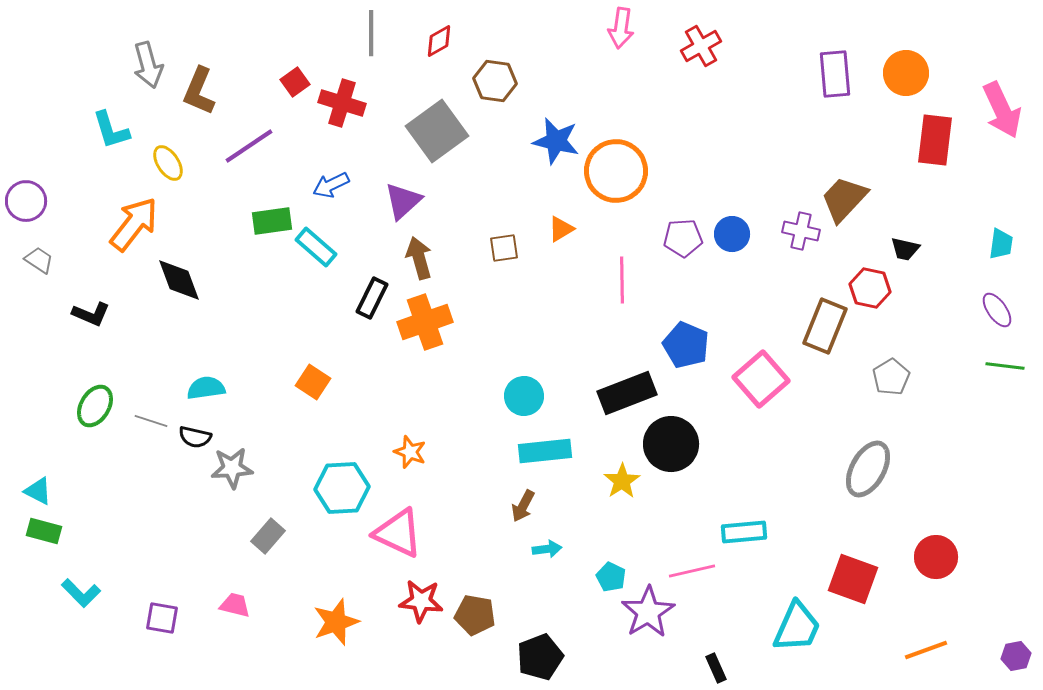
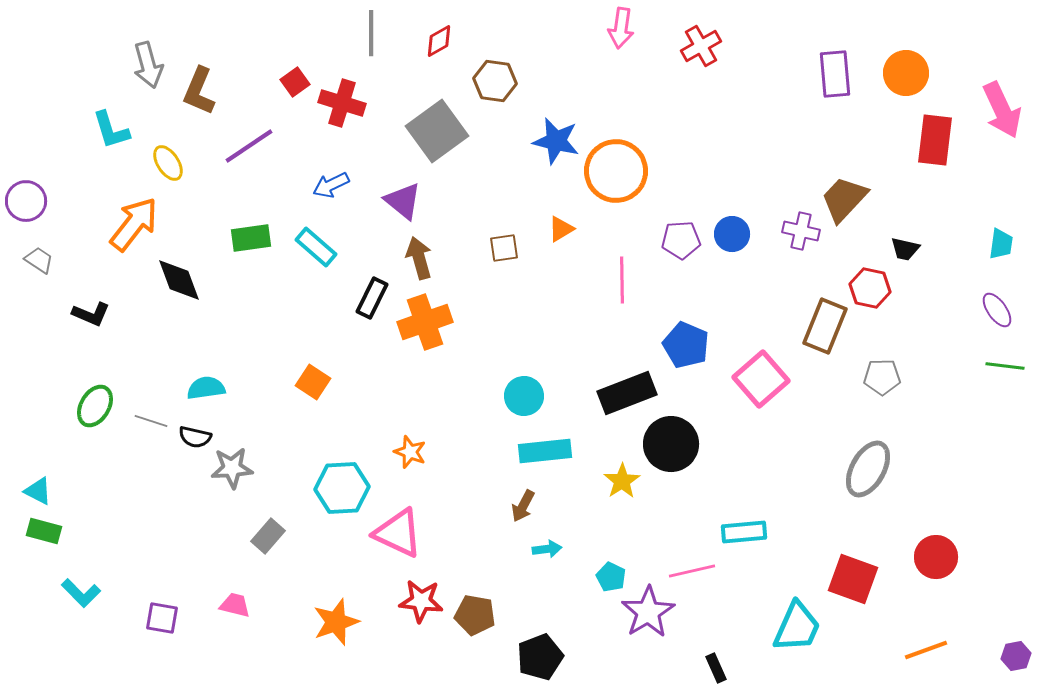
purple triangle at (403, 201): rotated 39 degrees counterclockwise
green rectangle at (272, 221): moved 21 px left, 17 px down
purple pentagon at (683, 238): moved 2 px left, 2 px down
gray pentagon at (891, 377): moved 9 px left; rotated 30 degrees clockwise
